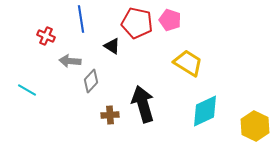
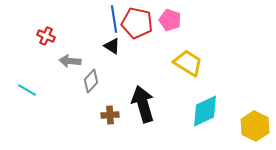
blue line: moved 33 px right
